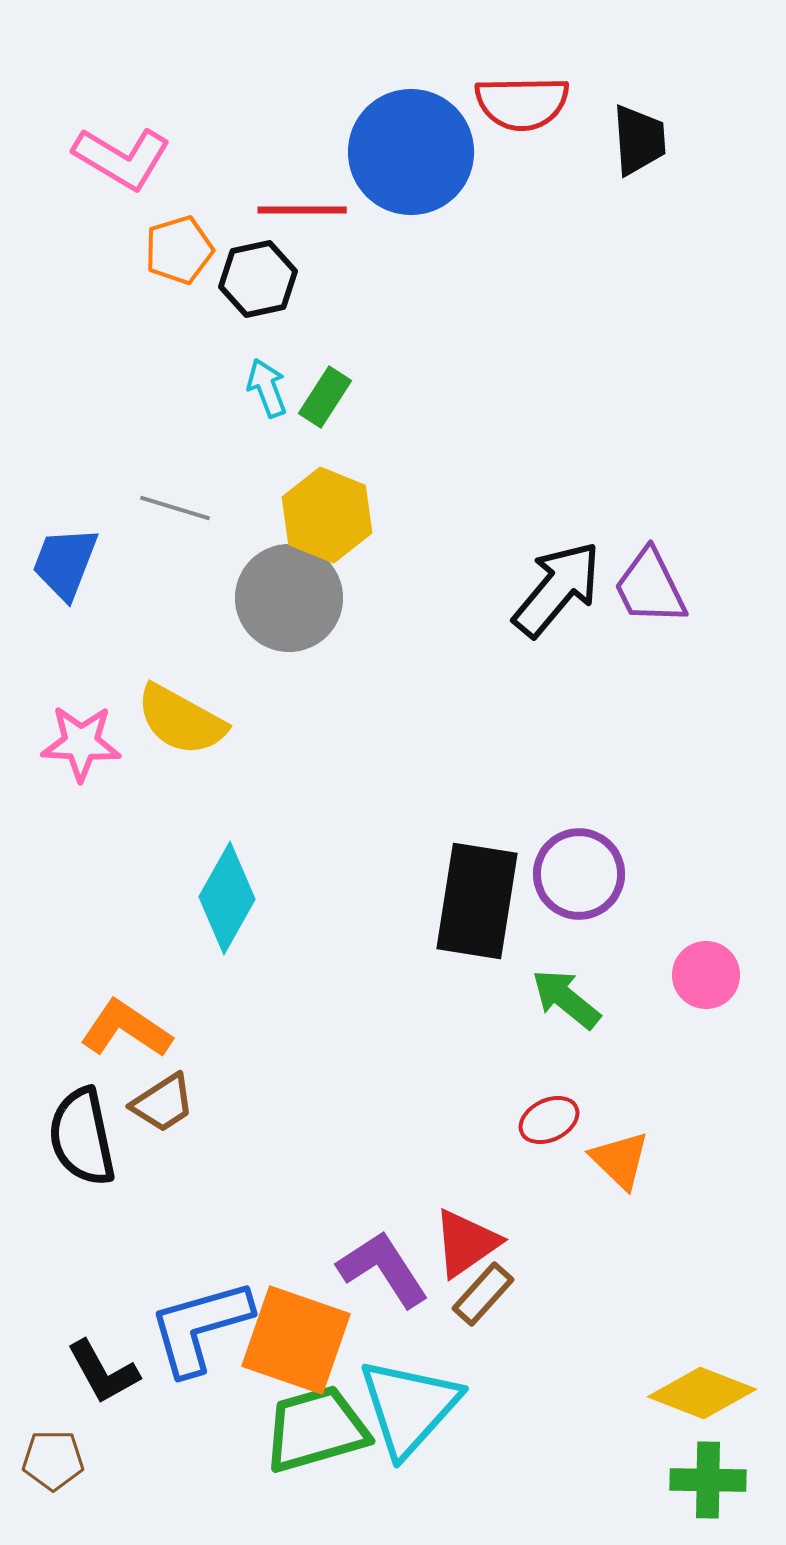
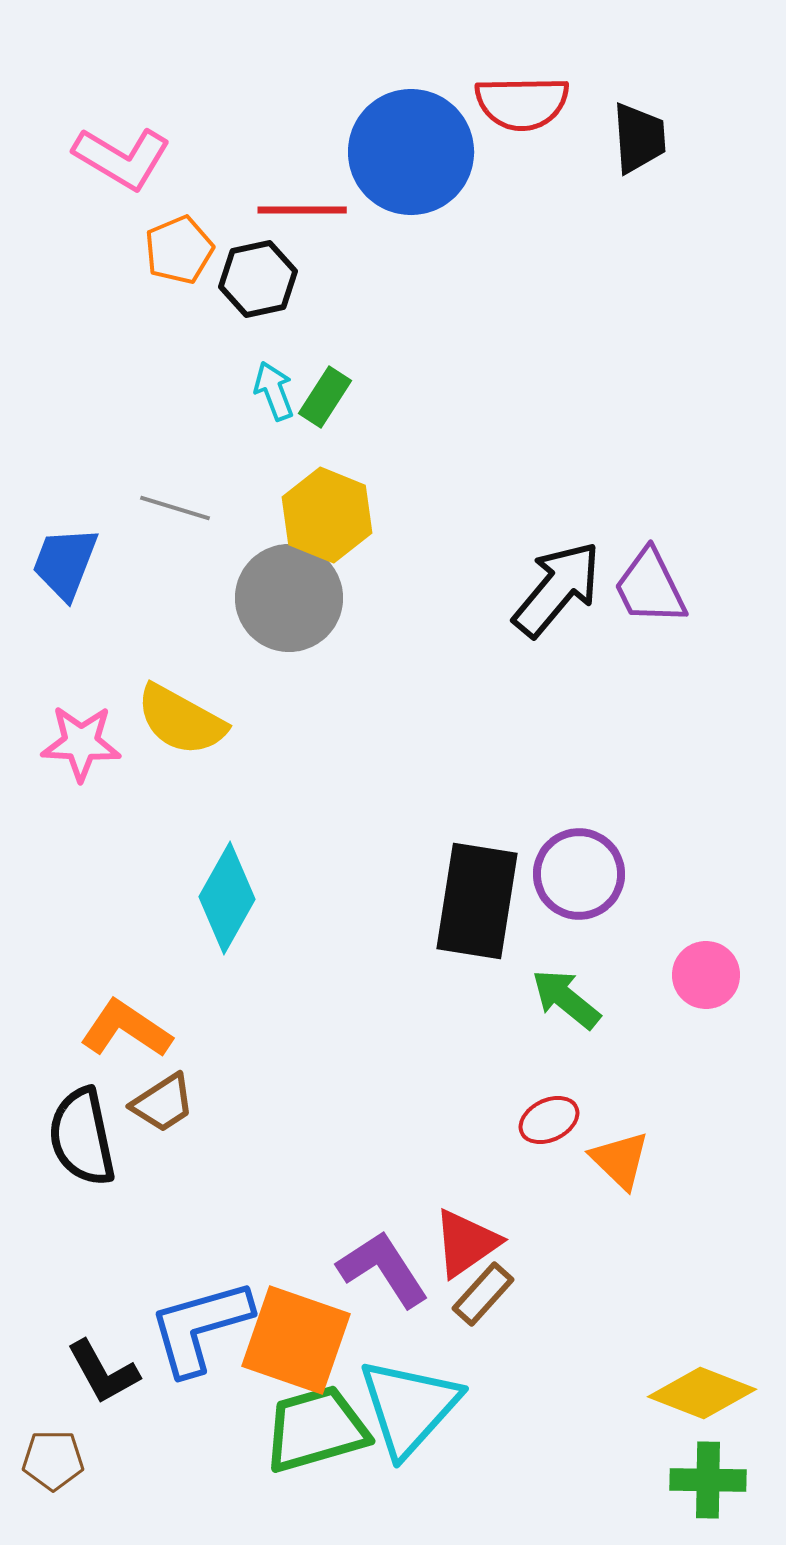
black trapezoid: moved 2 px up
orange pentagon: rotated 6 degrees counterclockwise
cyan arrow: moved 7 px right, 3 px down
